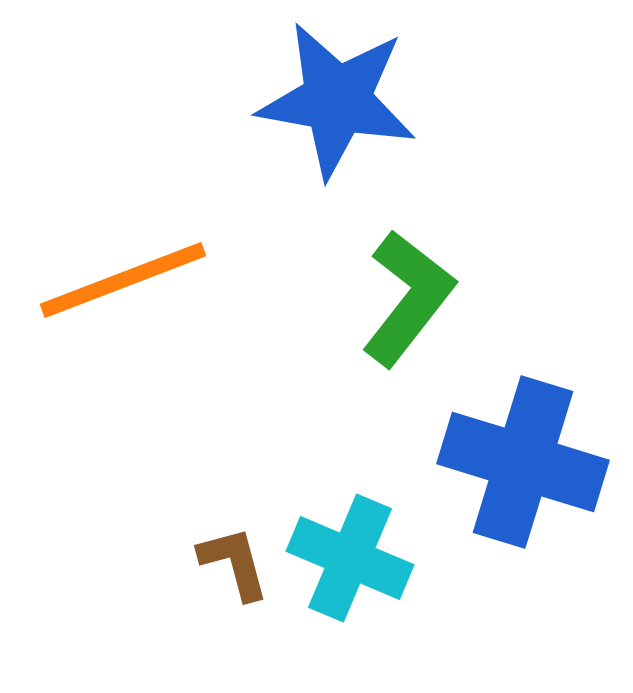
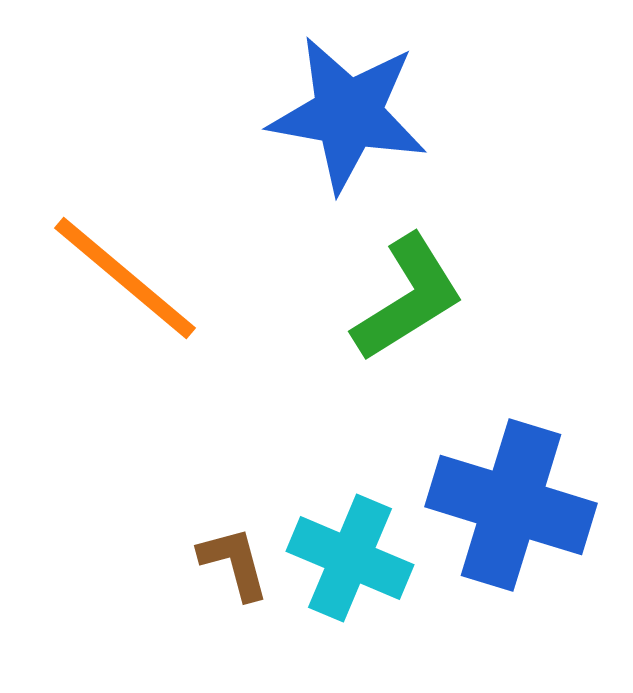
blue star: moved 11 px right, 14 px down
orange line: moved 2 px right, 2 px up; rotated 61 degrees clockwise
green L-shape: rotated 20 degrees clockwise
blue cross: moved 12 px left, 43 px down
